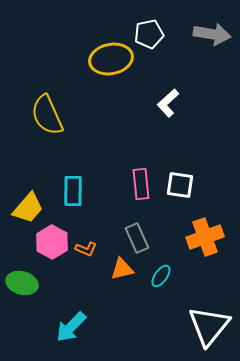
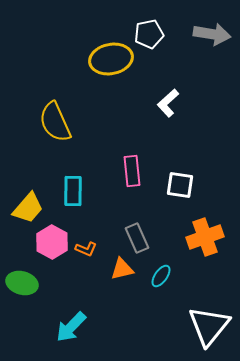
yellow semicircle: moved 8 px right, 7 px down
pink rectangle: moved 9 px left, 13 px up
